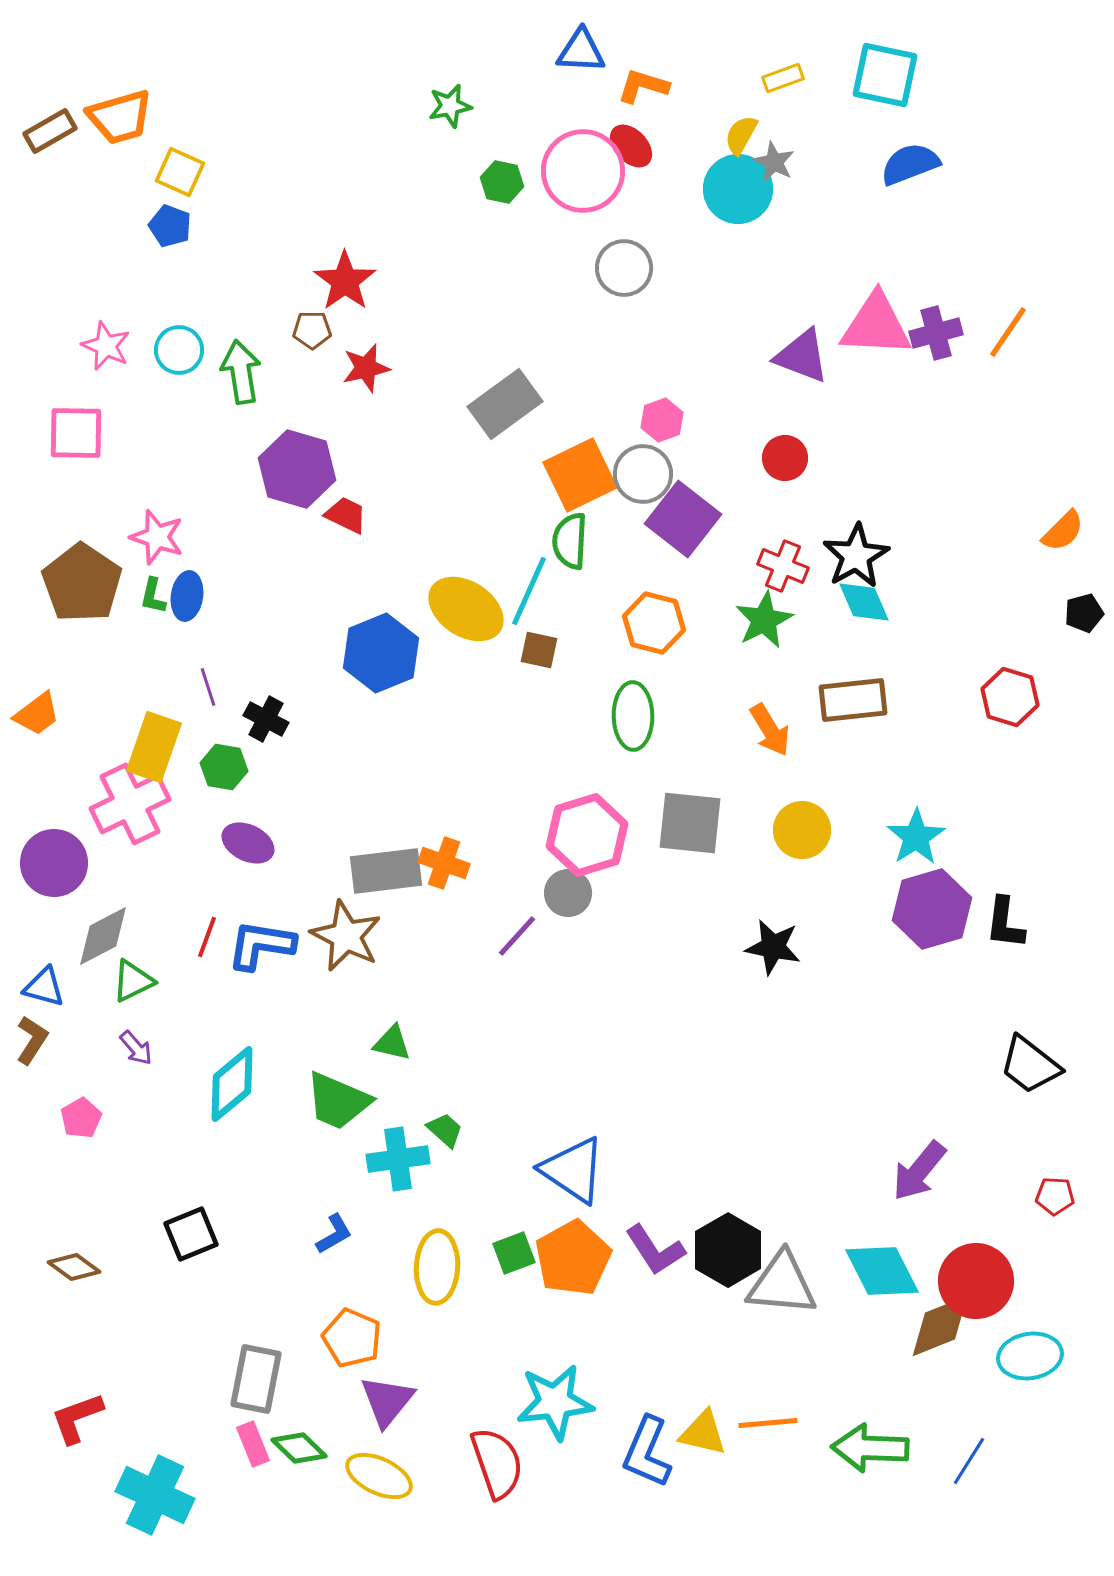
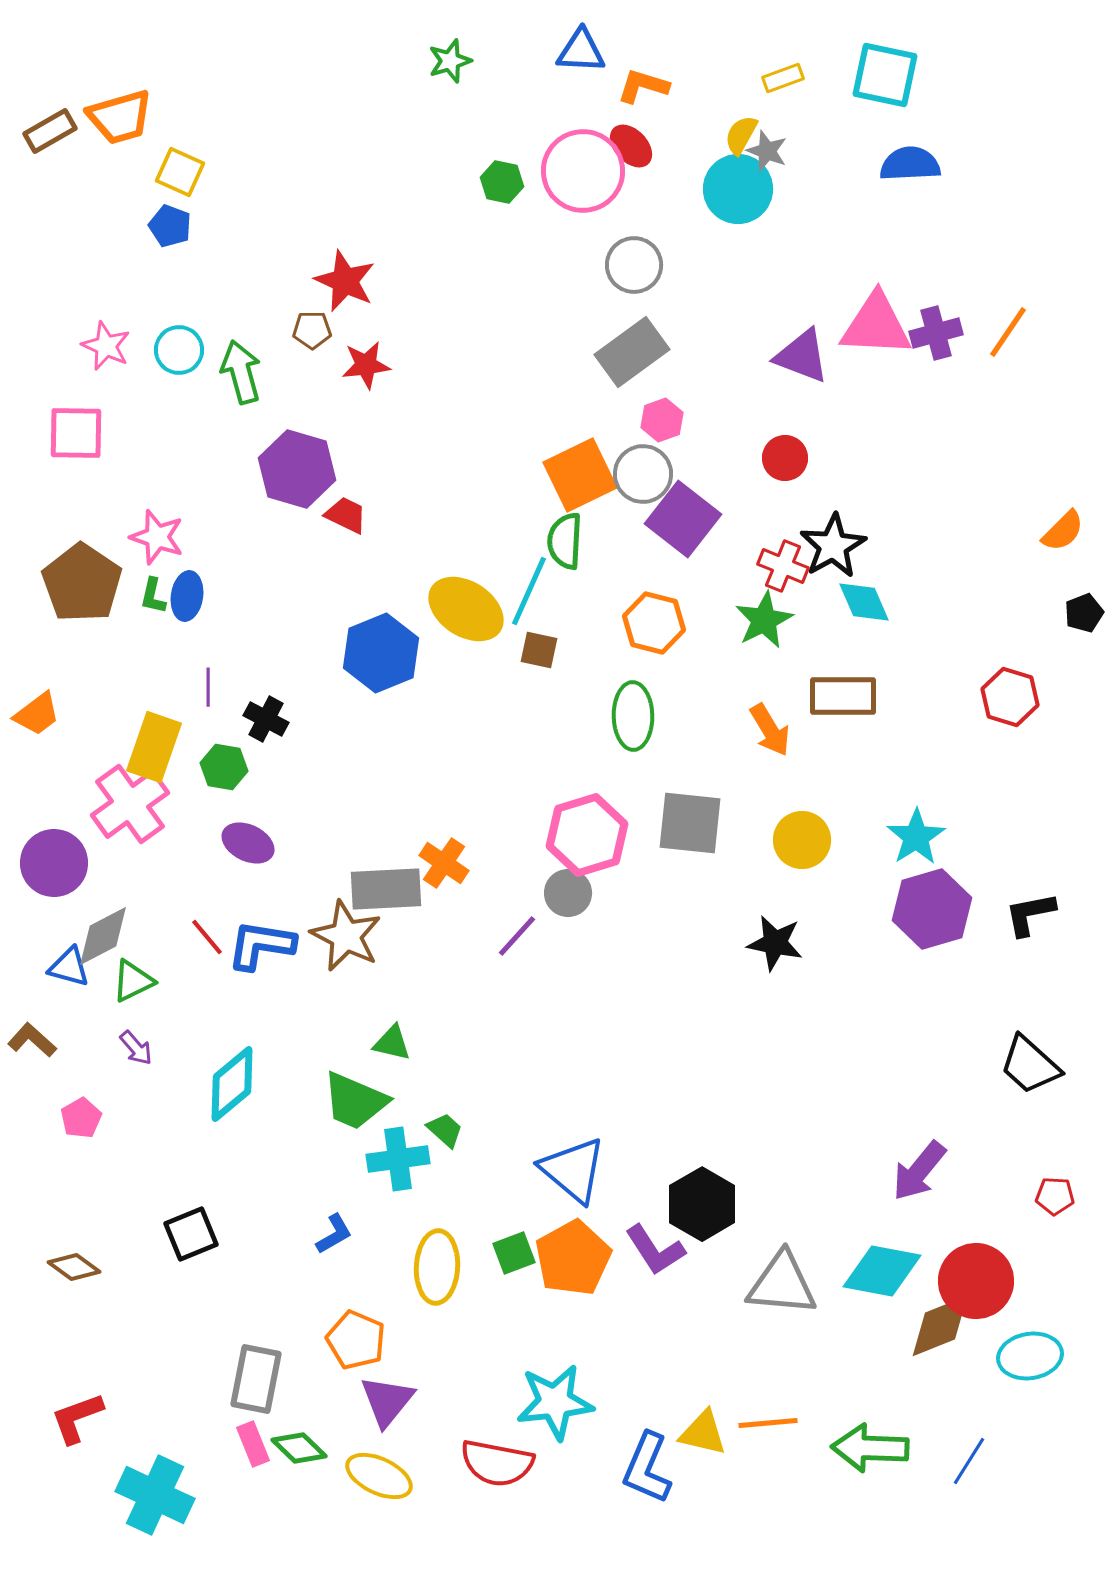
green star at (450, 106): moved 45 px up; rotated 6 degrees counterclockwise
gray star at (774, 162): moved 7 px left, 11 px up; rotated 6 degrees counterclockwise
blue semicircle at (910, 164): rotated 18 degrees clockwise
gray circle at (624, 268): moved 10 px right, 3 px up
red star at (345, 281): rotated 12 degrees counterclockwise
red star at (366, 368): moved 3 px up; rotated 6 degrees clockwise
green arrow at (241, 372): rotated 6 degrees counterclockwise
gray rectangle at (505, 404): moved 127 px right, 52 px up
green semicircle at (570, 541): moved 5 px left
black star at (856, 556): moved 23 px left, 10 px up
black pentagon at (1084, 613): rotated 6 degrees counterclockwise
purple line at (208, 687): rotated 18 degrees clockwise
brown rectangle at (853, 700): moved 10 px left, 4 px up; rotated 6 degrees clockwise
pink cross at (130, 804): rotated 10 degrees counterclockwise
yellow circle at (802, 830): moved 10 px down
orange cross at (444, 863): rotated 15 degrees clockwise
gray rectangle at (386, 871): moved 18 px down; rotated 4 degrees clockwise
black L-shape at (1005, 923): moved 25 px right, 9 px up; rotated 72 degrees clockwise
red line at (207, 937): rotated 60 degrees counterclockwise
black star at (773, 947): moved 2 px right, 4 px up
blue triangle at (44, 987): moved 25 px right, 20 px up
brown L-shape at (32, 1040): rotated 81 degrees counterclockwise
black trapezoid at (1030, 1065): rotated 4 degrees clockwise
green trapezoid at (338, 1101): moved 17 px right
blue triangle at (573, 1170): rotated 6 degrees clockwise
black hexagon at (728, 1250): moved 26 px left, 46 px up
cyan diamond at (882, 1271): rotated 52 degrees counterclockwise
orange pentagon at (352, 1338): moved 4 px right, 2 px down
blue L-shape at (647, 1452): moved 16 px down
red semicircle at (497, 1463): rotated 120 degrees clockwise
